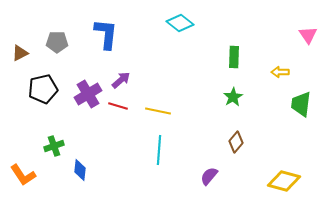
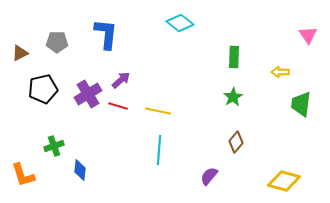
orange L-shape: rotated 16 degrees clockwise
